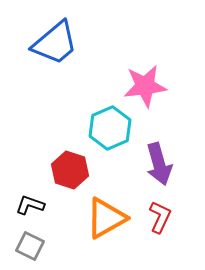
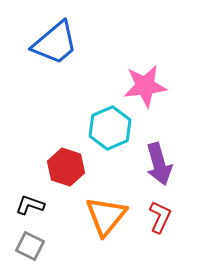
red hexagon: moved 4 px left, 3 px up
orange triangle: moved 2 px up; rotated 21 degrees counterclockwise
